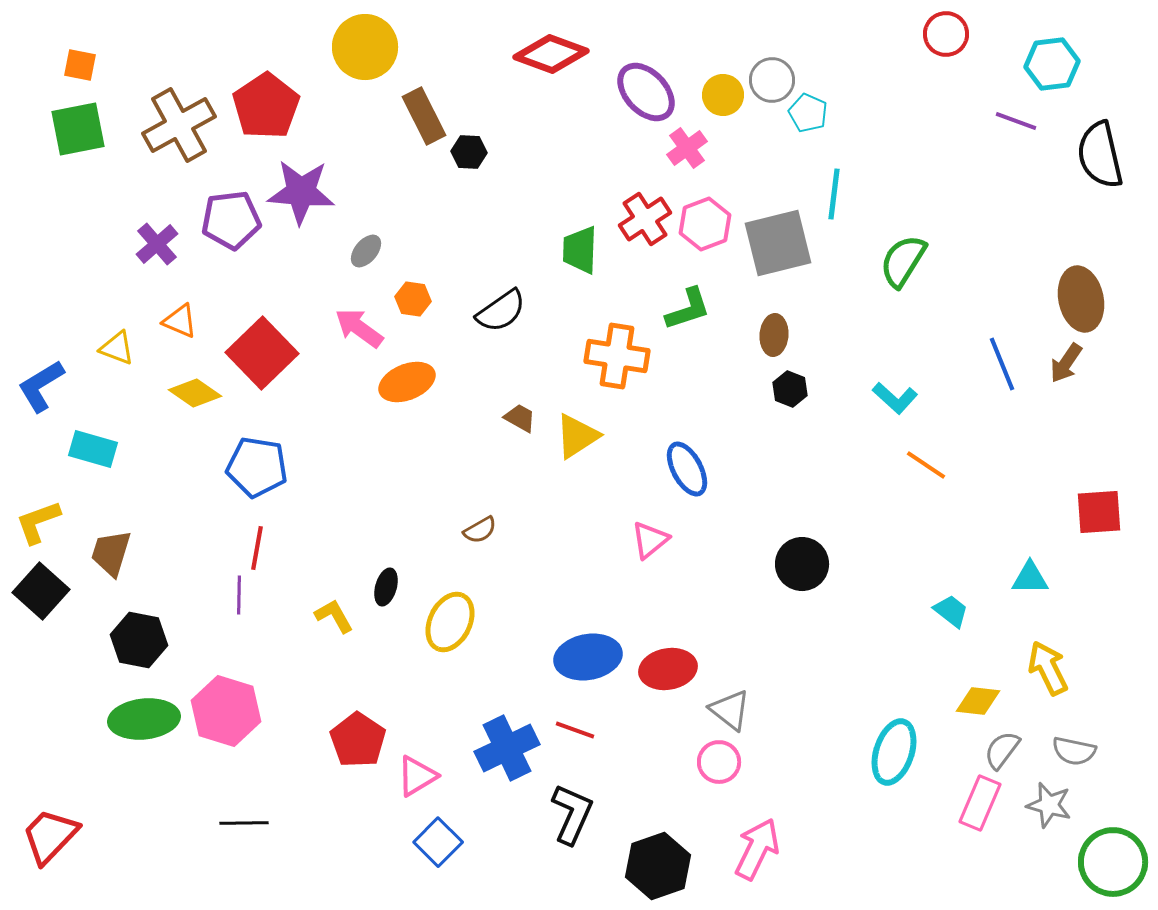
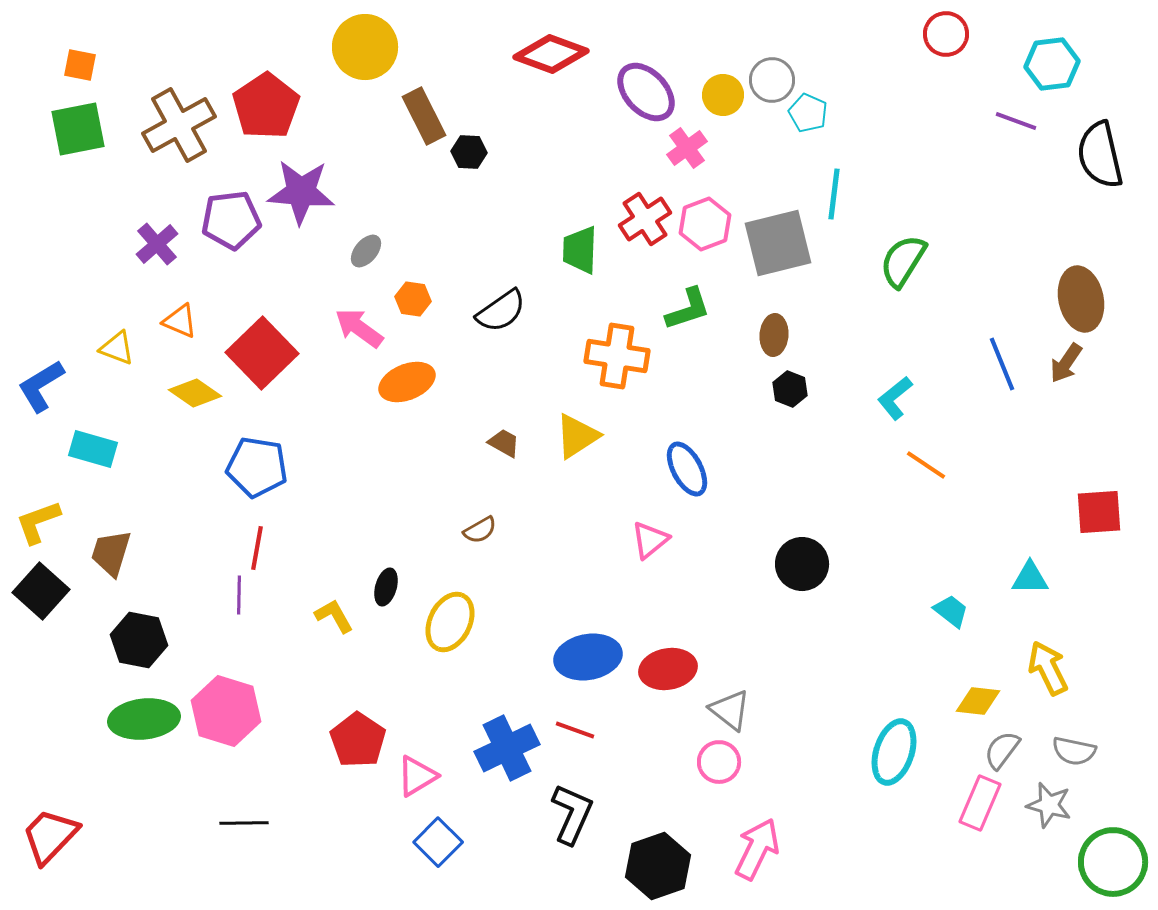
cyan L-shape at (895, 398): rotated 99 degrees clockwise
brown trapezoid at (520, 418): moved 16 px left, 25 px down
